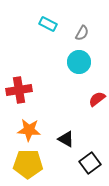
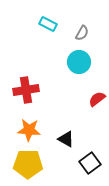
red cross: moved 7 px right
